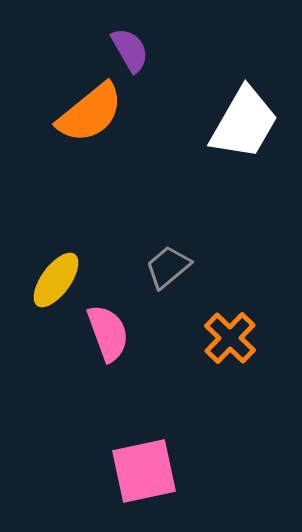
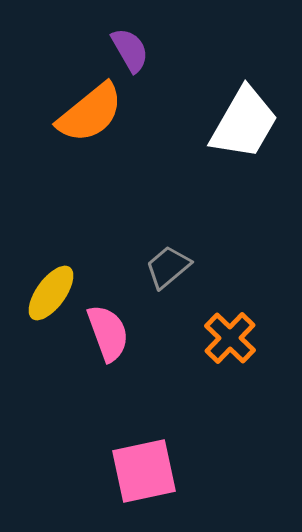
yellow ellipse: moved 5 px left, 13 px down
